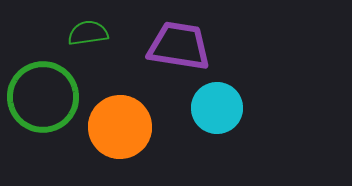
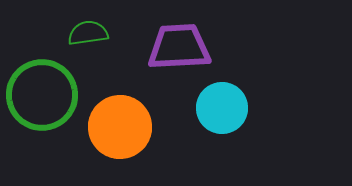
purple trapezoid: moved 1 px down; rotated 12 degrees counterclockwise
green circle: moved 1 px left, 2 px up
cyan circle: moved 5 px right
